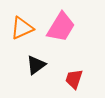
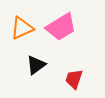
pink trapezoid: rotated 28 degrees clockwise
